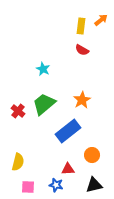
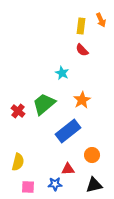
orange arrow: rotated 104 degrees clockwise
red semicircle: rotated 16 degrees clockwise
cyan star: moved 19 px right, 4 px down
blue star: moved 1 px left, 1 px up; rotated 16 degrees counterclockwise
